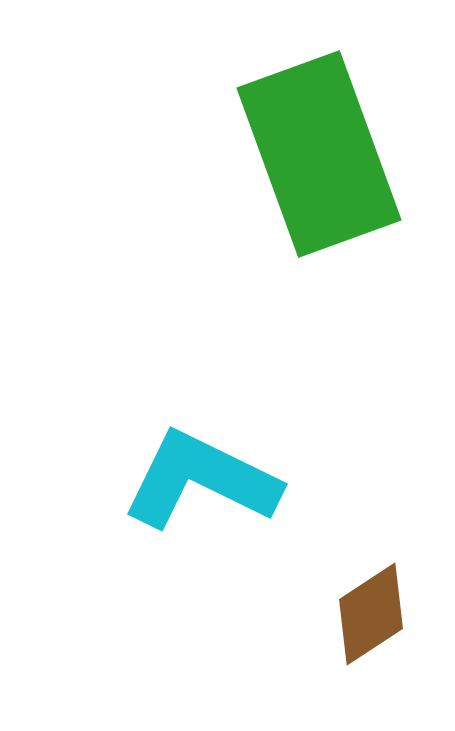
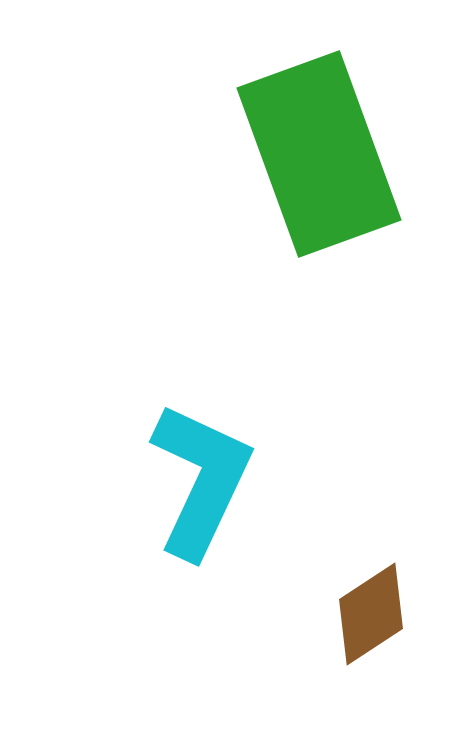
cyan L-shape: rotated 89 degrees clockwise
